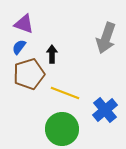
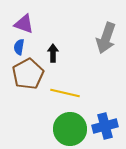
blue semicircle: rotated 28 degrees counterclockwise
black arrow: moved 1 px right, 1 px up
brown pentagon: moved 1 px left; rotated 12 degrees counterclockwise
yellow line: rotated 8 degrees counterclockwise
blue cross: moved 16 px down; rotated 25 degrees clockwise
green circle: moved 8 px right
